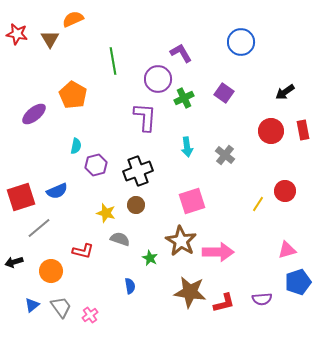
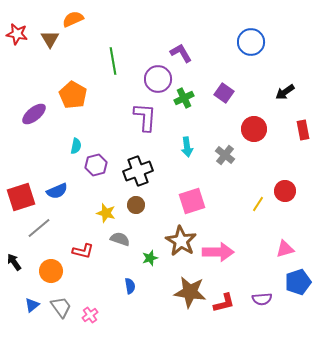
blue circle at (241, 42): moved 10 px right
red circle at (271, 131): moved 17 px left, 2 px up
pink triangle at (287, 250): moved 2 px left, 1 px up
green star at (150, 258): rotated 28 degrees clockwise
black arrow at (14, 262): rotated 72 degrees clockwise
